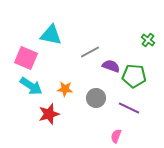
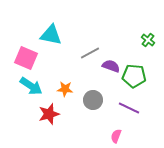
gray line: moved 1 px down
gray circle: moved 3 px left, 2 px down
